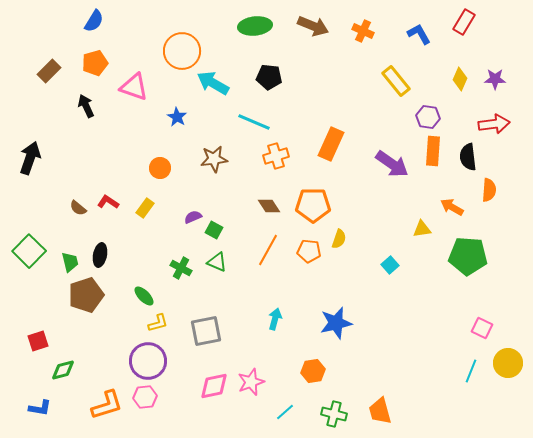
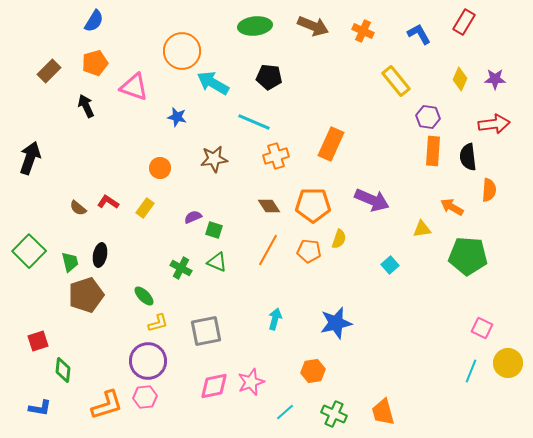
blue star at (177, 117): rotated 18 degrees counterclockwise
purple arrow at (392, 164): moved 20 px left, 36 px down; rotated 12 degrees counterclockwise
green square at (214, 230): rotated 12 degrees counterclockwise
green diamond at (63, 370): rotated 70 degrees counterclockwise
orange trapezoid at (380, 411): moved 3 px right, 1 px down
green cross at (334, 414): rotated 10 degrees clockwise
